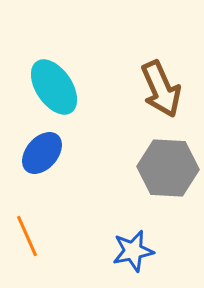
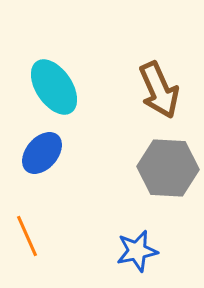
brown arrow: moved 2 px left, 1 px down
blue star: moved 4 px right
